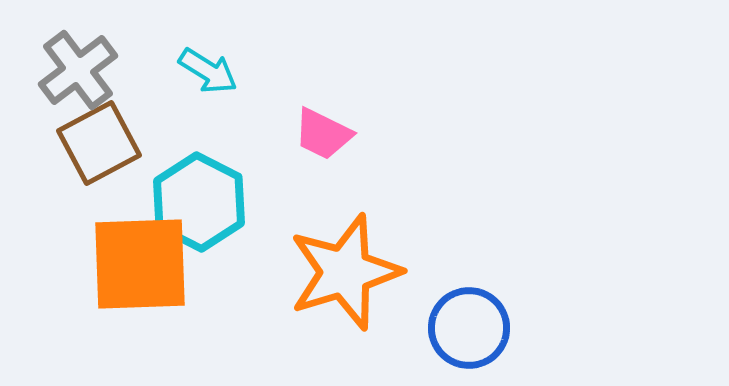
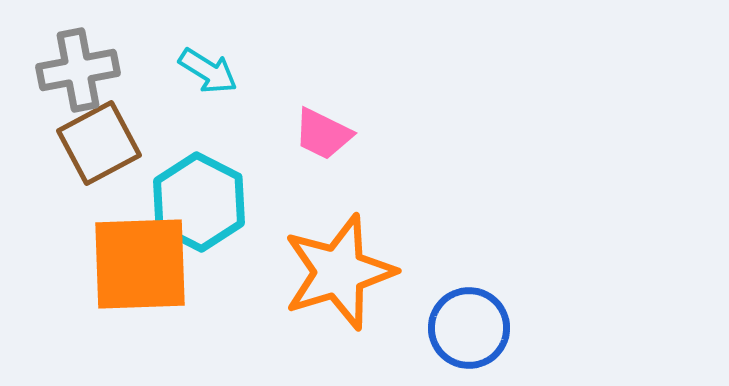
gray cross: rotated 26 degrees clockwise
orange star: moved 6 px left
